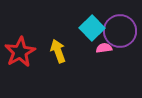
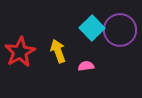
purple circle: moved 1 px up
pink semicircle: moved 18 px left, 18 px down
